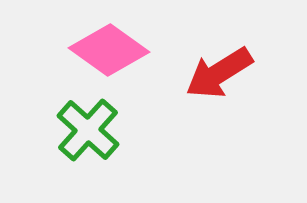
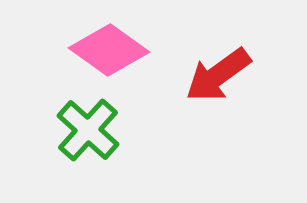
red arrow: moved 1 px left, 2 px down; rotated 4 degrees counterclockwise
